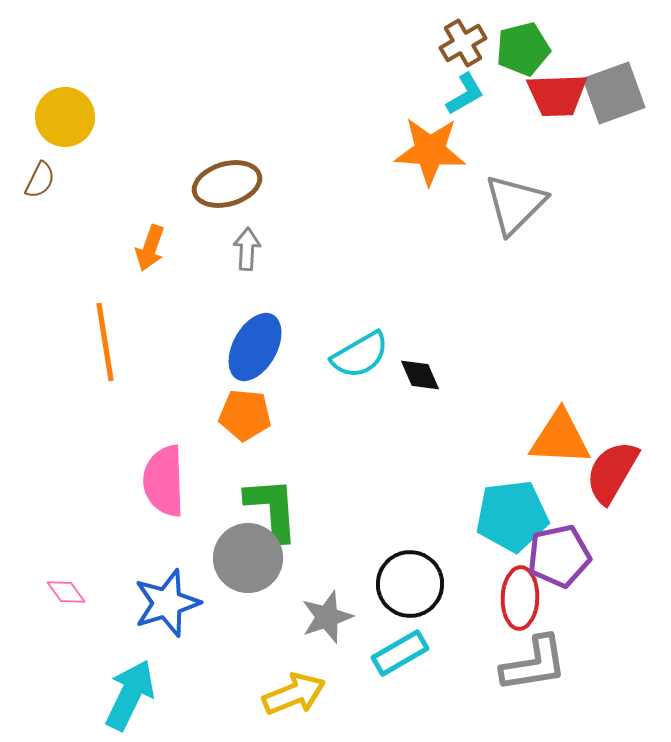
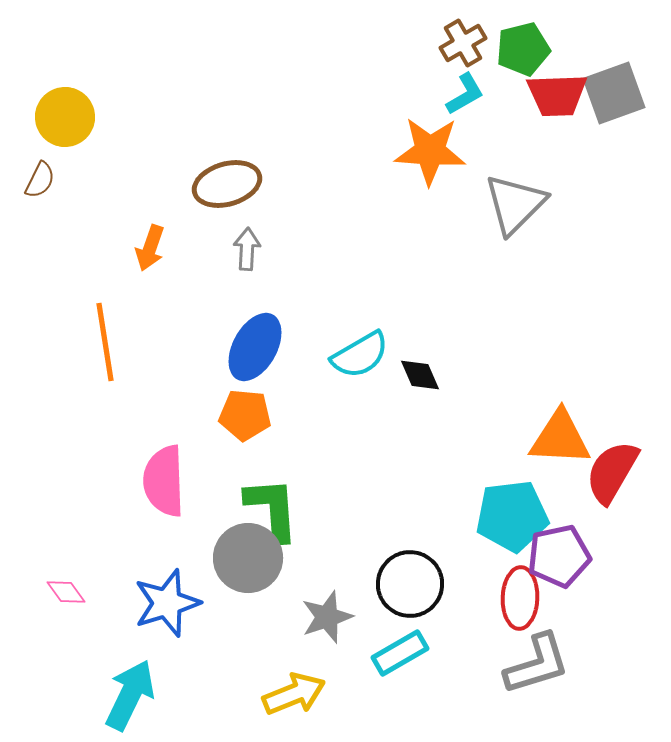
gray L-shape: moved 3 px right; rotated 8 degrees counterclockwise
